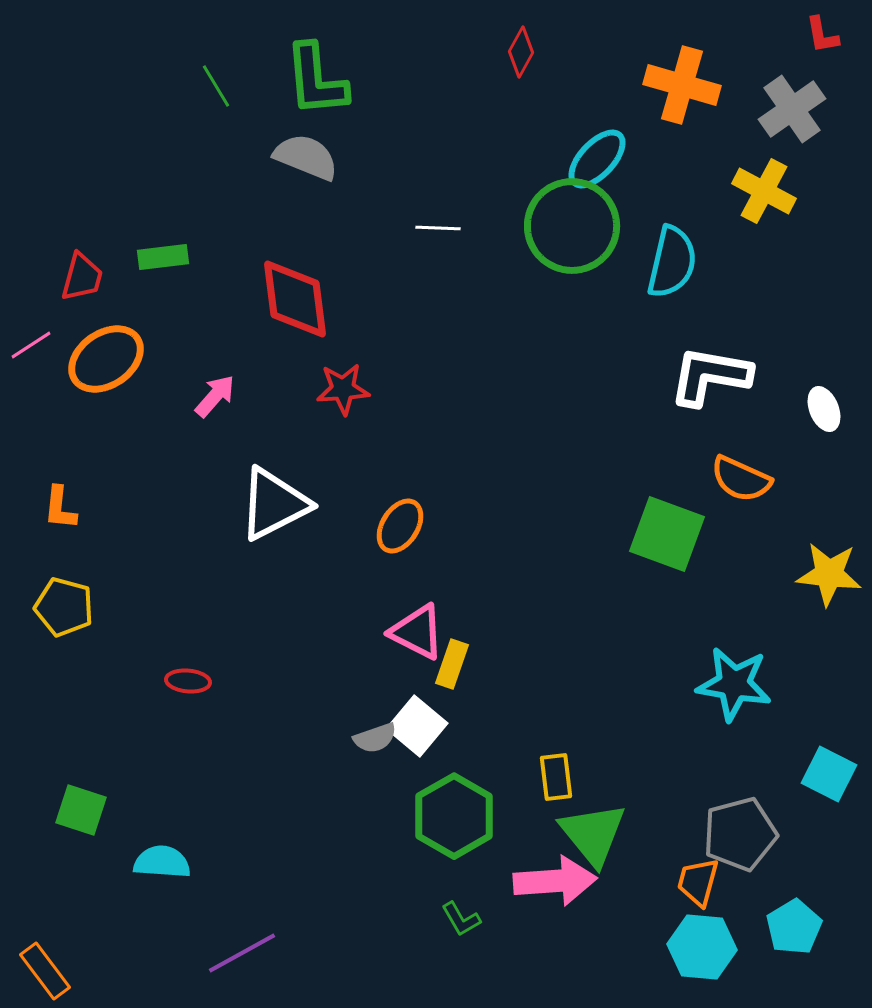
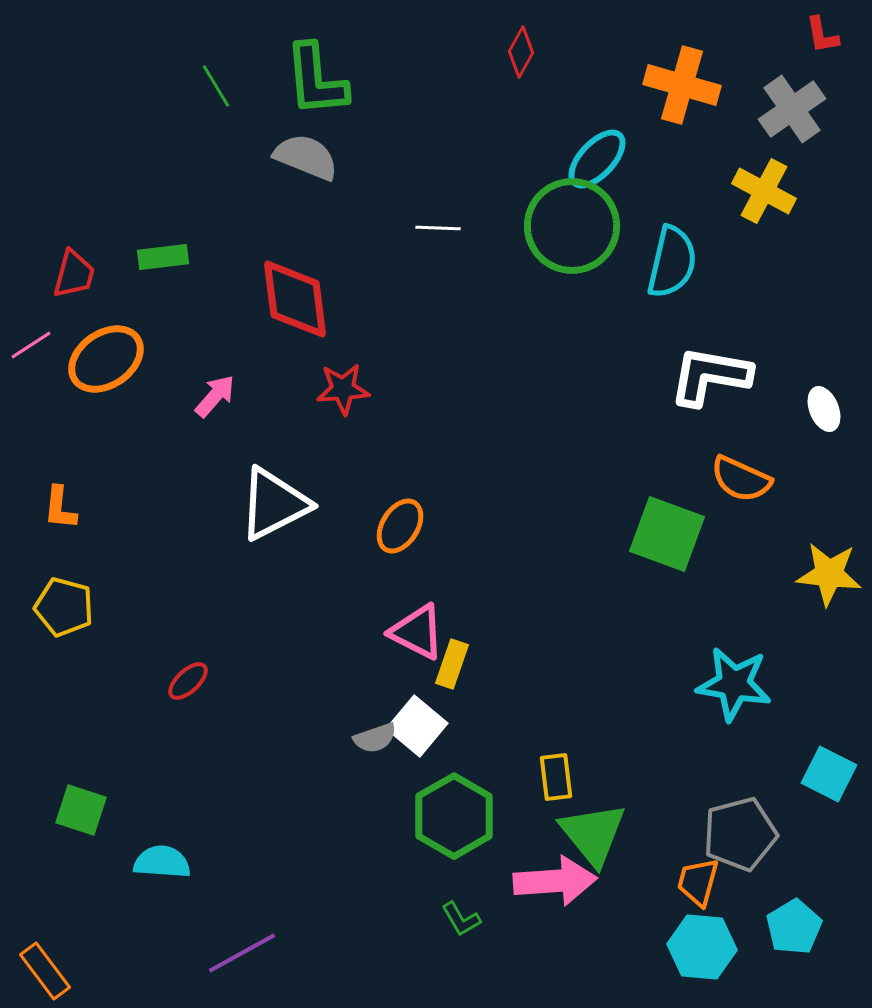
red trapezoid at (82, 277): moved 8 px left, 3 px up
red ellipse at (188, 681): rotated 48 degrees counterclockwise
